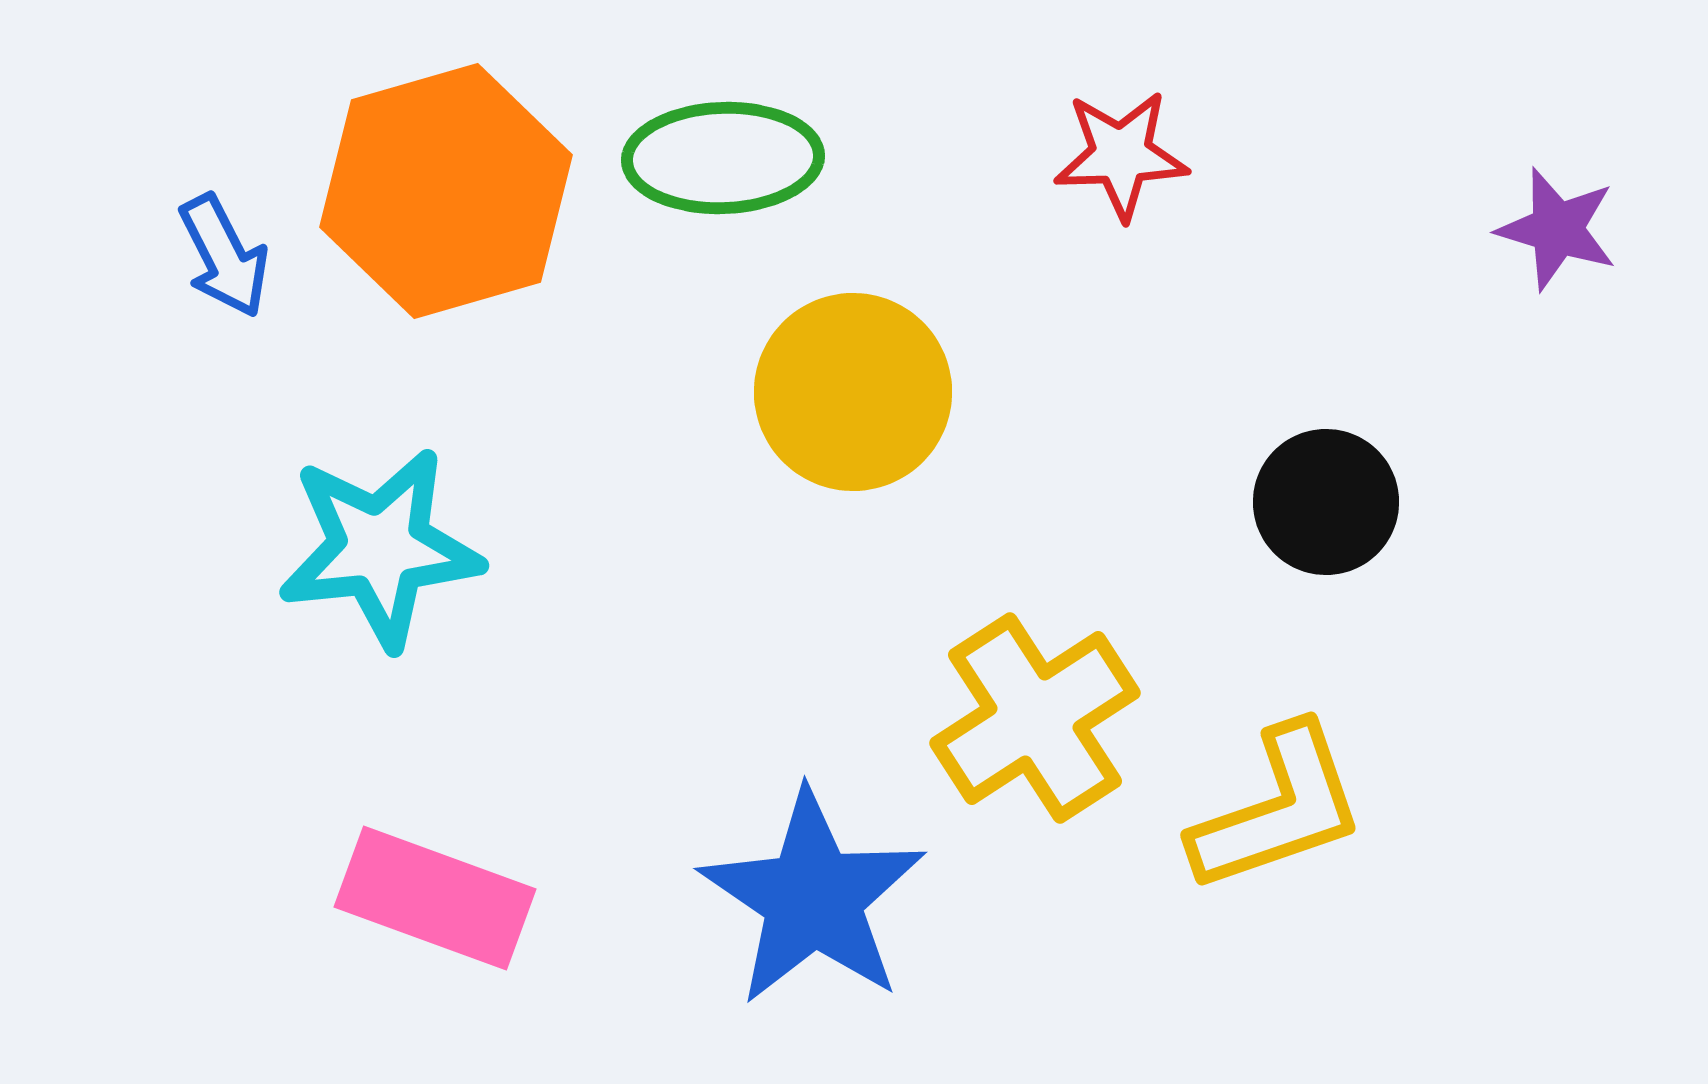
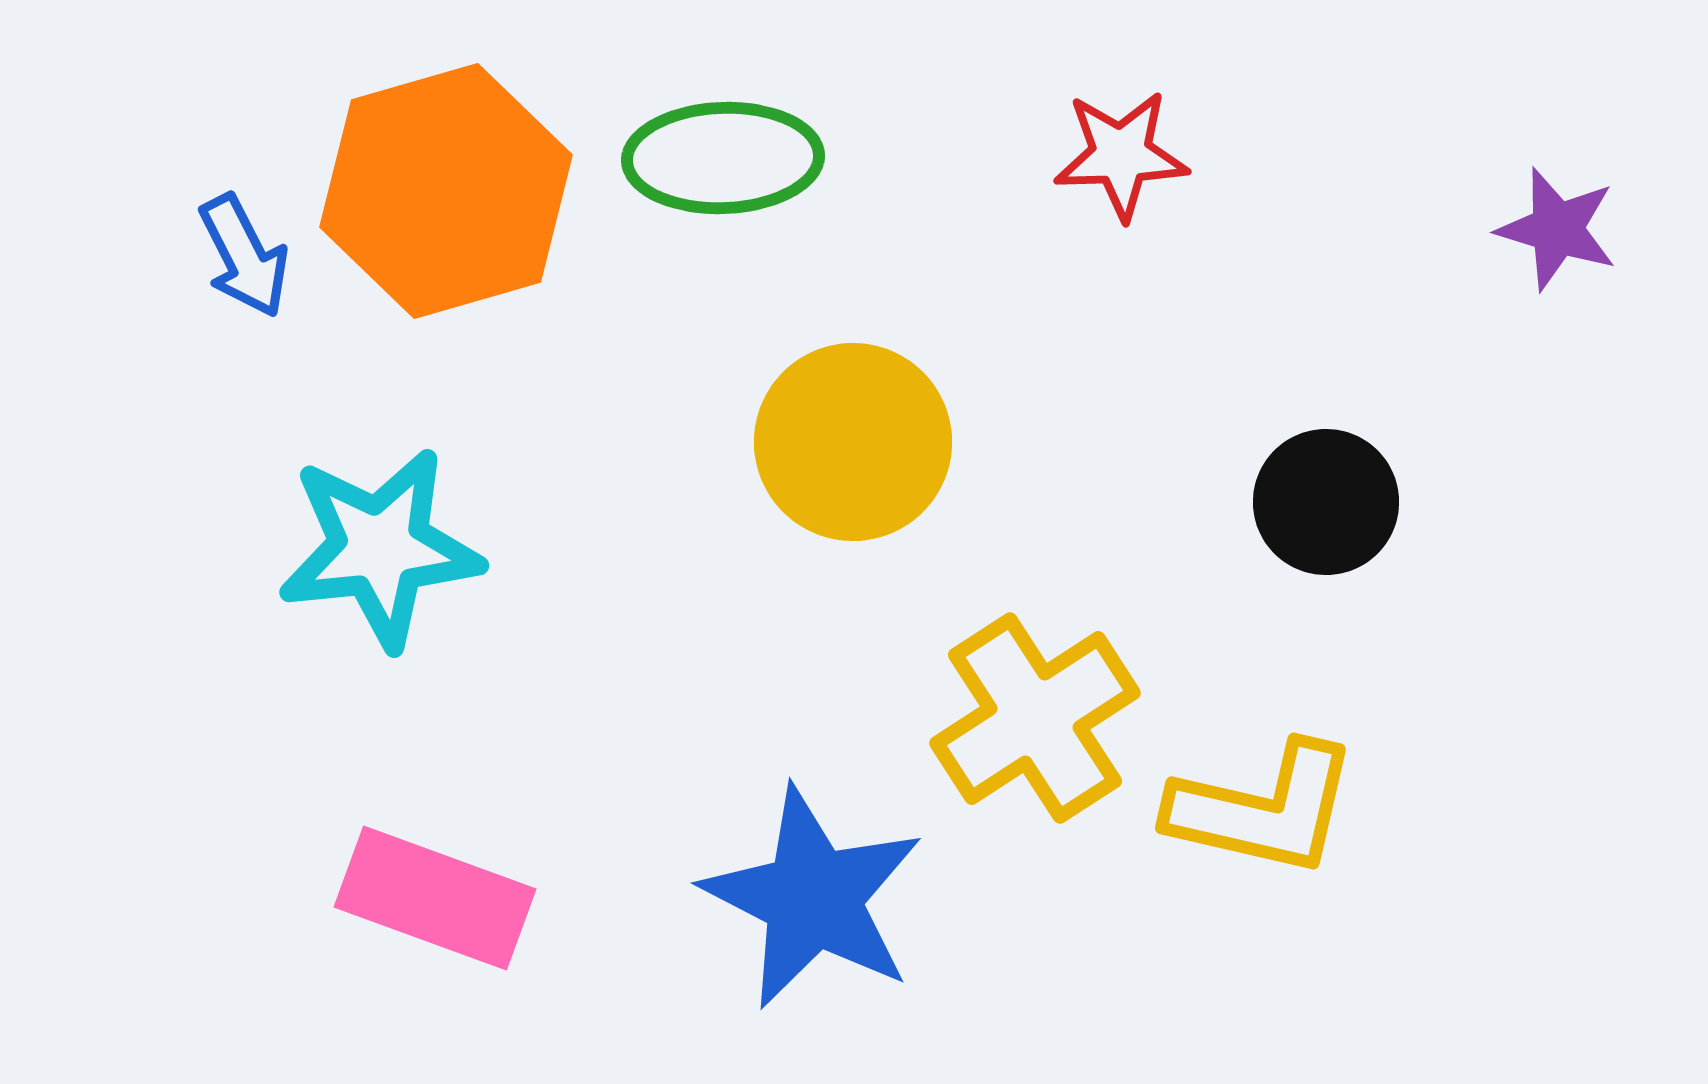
blue arrow: moved 20 px right
yellow circle: moved 50 px down
yellow L-shape: moved 15 px left; rotated 32 degrees clockwise
blue star: rotated 7 degrees counterclockwise
